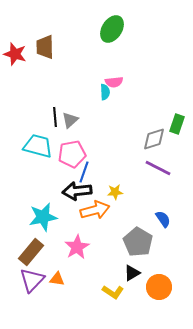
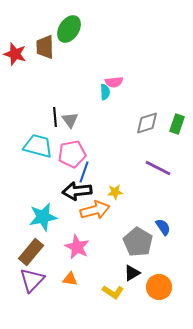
green ellipse: moved 43 px left
gray triangle: rotated 24 degrees counterclockwise
gray diamond: moved 7 px left, 16 px up
blue semicircle: moved 8 px down
pink star: rotated 15 degrees counterclockwise
orange triangle: moved 13 px right
